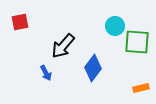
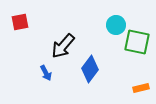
cyan circle: moved 1 px right, 1 px up
green square: rotated 8 degrees clockwise
blue diamond: moved 3 px left, 1 px down
